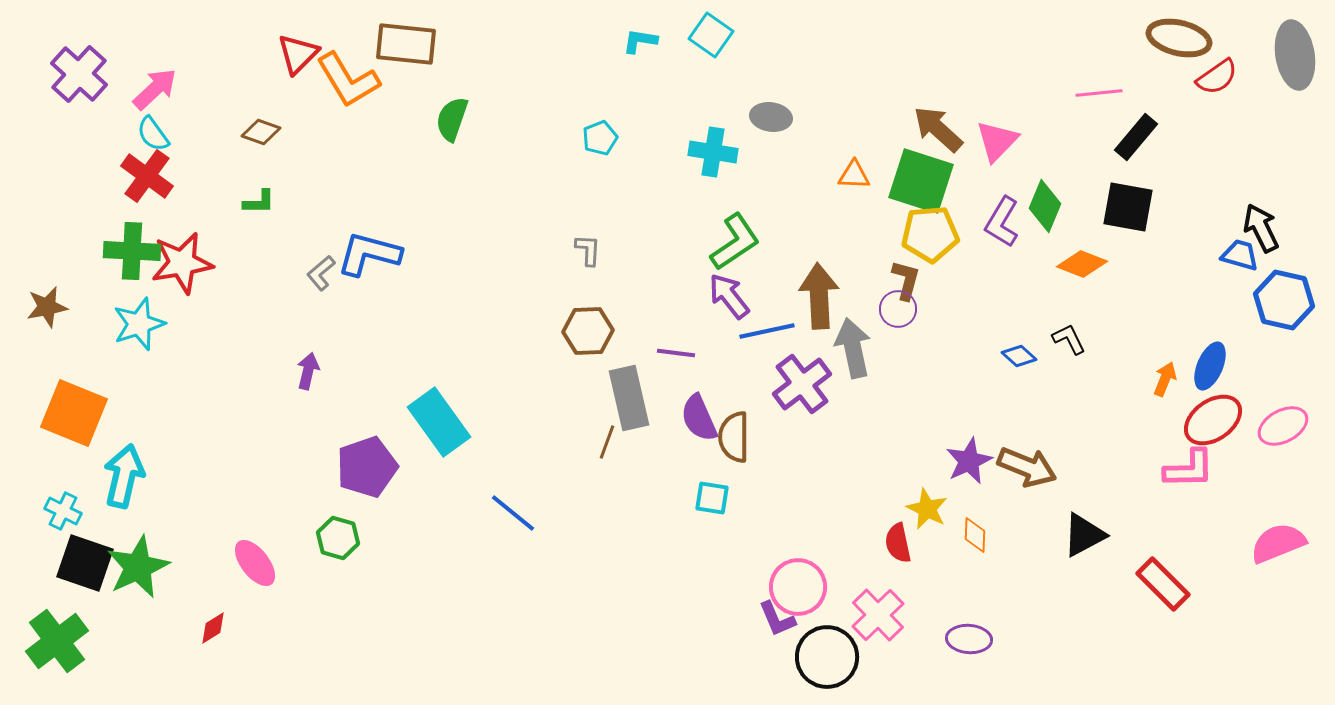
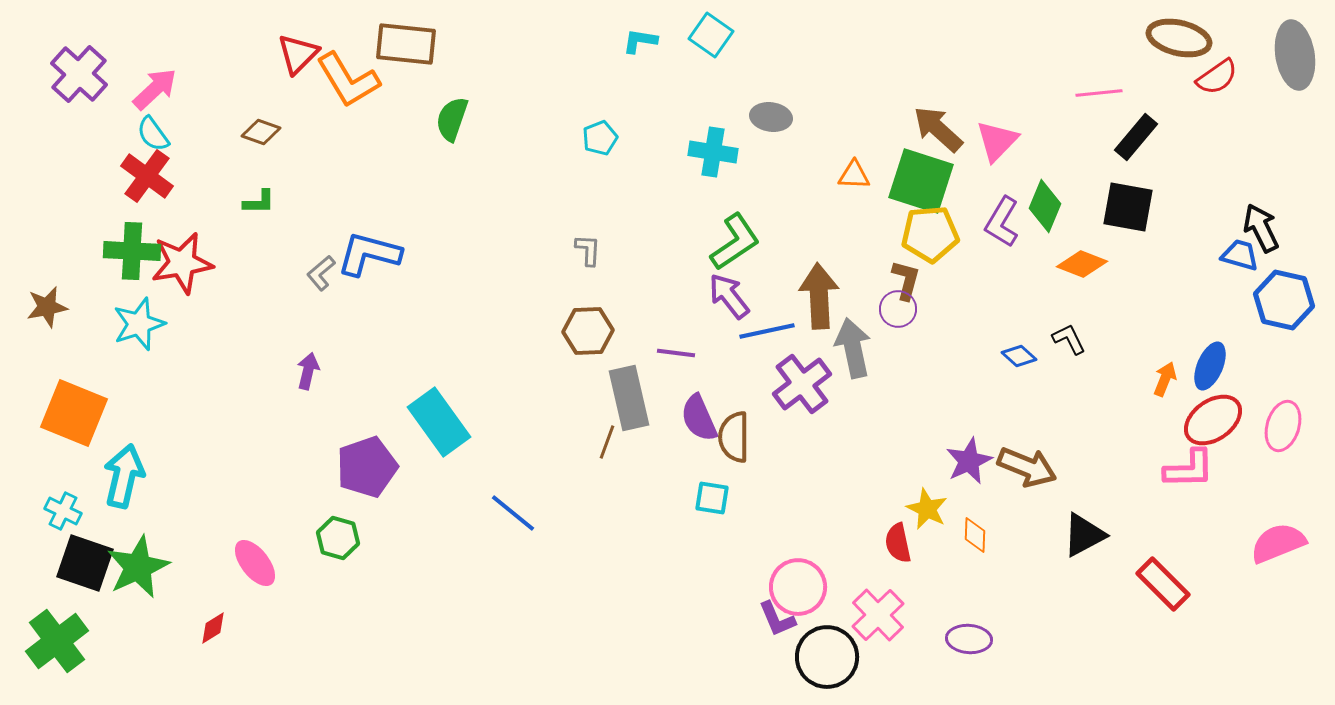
pink ellipse at (1283, 426): rotated 45 degrees counterclockwise
